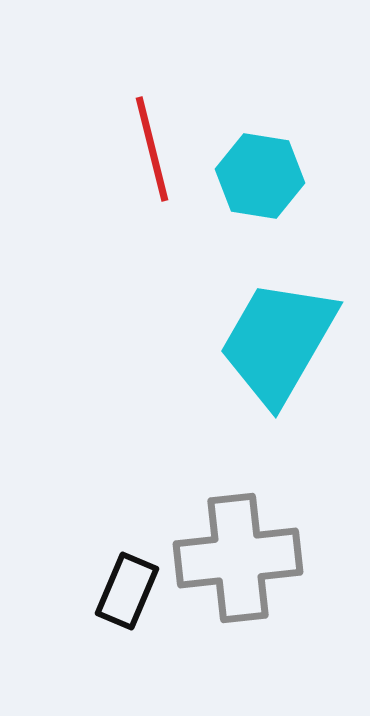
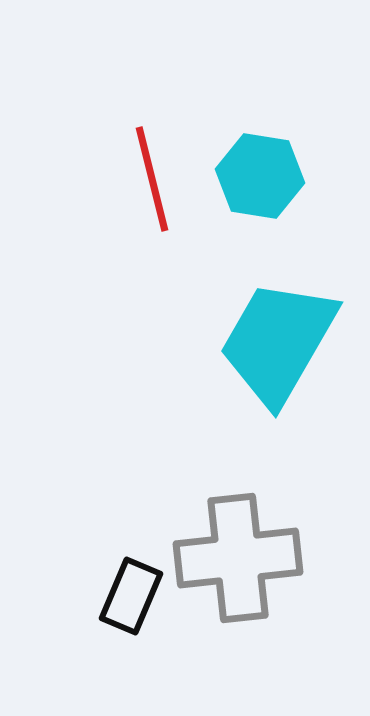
red line: moved 30 px down
black rectangle: moved 4 px right, 5 px down
